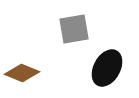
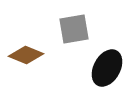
brown diamond: moved 4 px right, 18 px up
